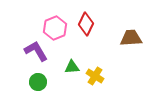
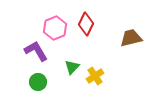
brown trapezoid: rotated 10 degrees counterclockwise
green triangle: rotated 42 degrees counterclockwise
yellow cross: rotated 24 degrees clockwise
